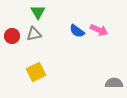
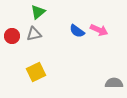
green triangle: rotated 21 degrees clockwise
